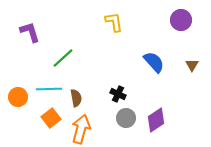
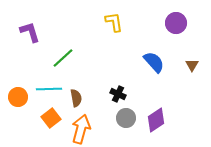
purple circle: moved 5 px left, 3 px down
